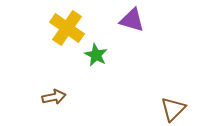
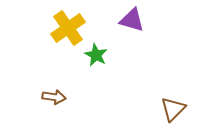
yellow cross: moved 1 px right; rotated 20 degrees clockwise
brown arrow: rotated 20 degrees clockwise
